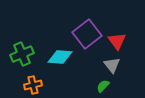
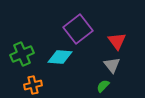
purple square: moved 9 px left, 5 px up
